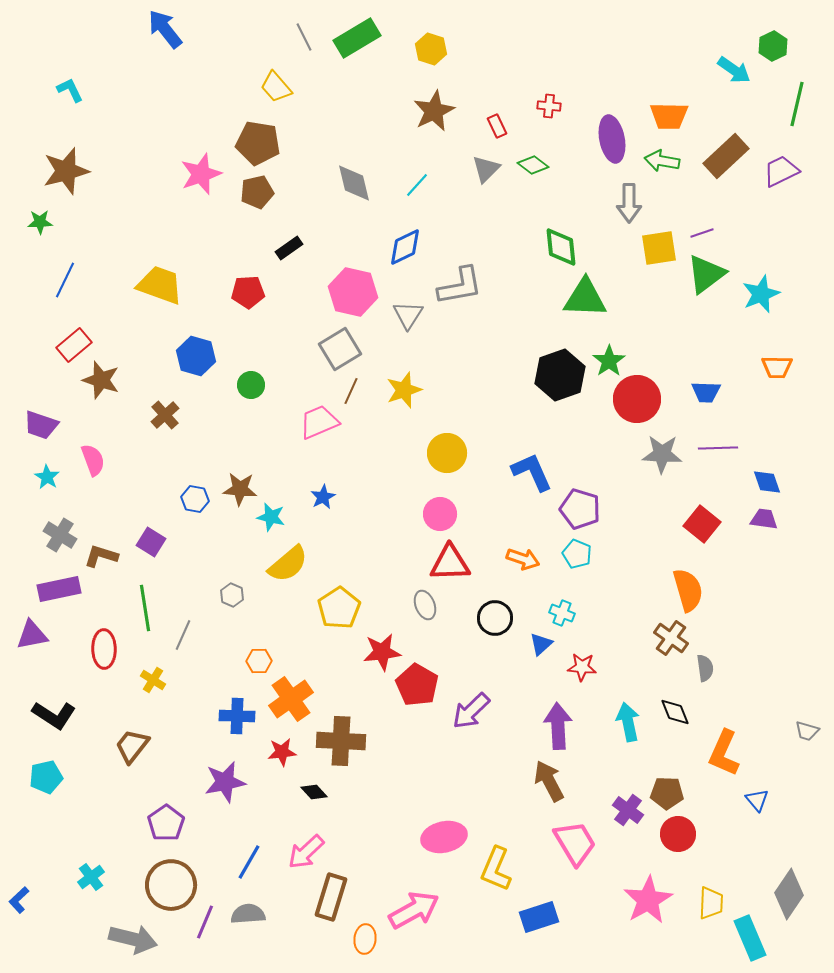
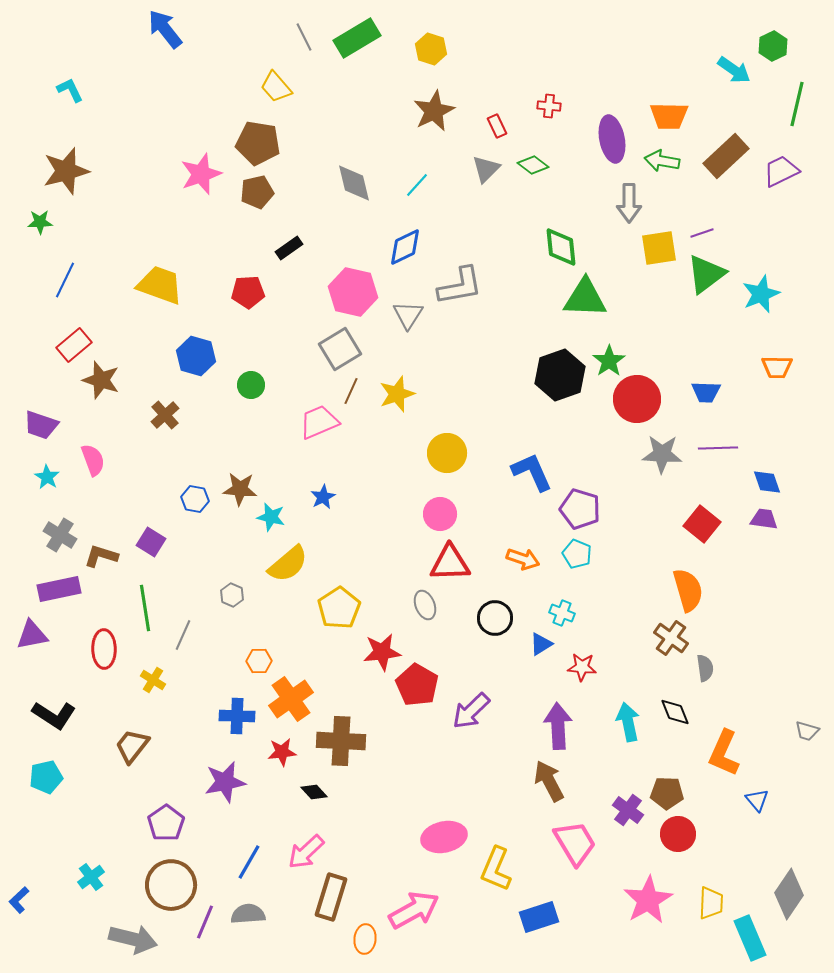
yellow star at (404, 390): moved 7 px left, 4 px down
blue triangle at (541, 644): rotated 10 degrees clockwise
